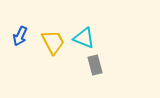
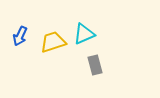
cyan triangle: moved 4 px up; rotated 45 degrees counterclockwise
yellow trapezoid: rotated 80 degrees counterclockwise
